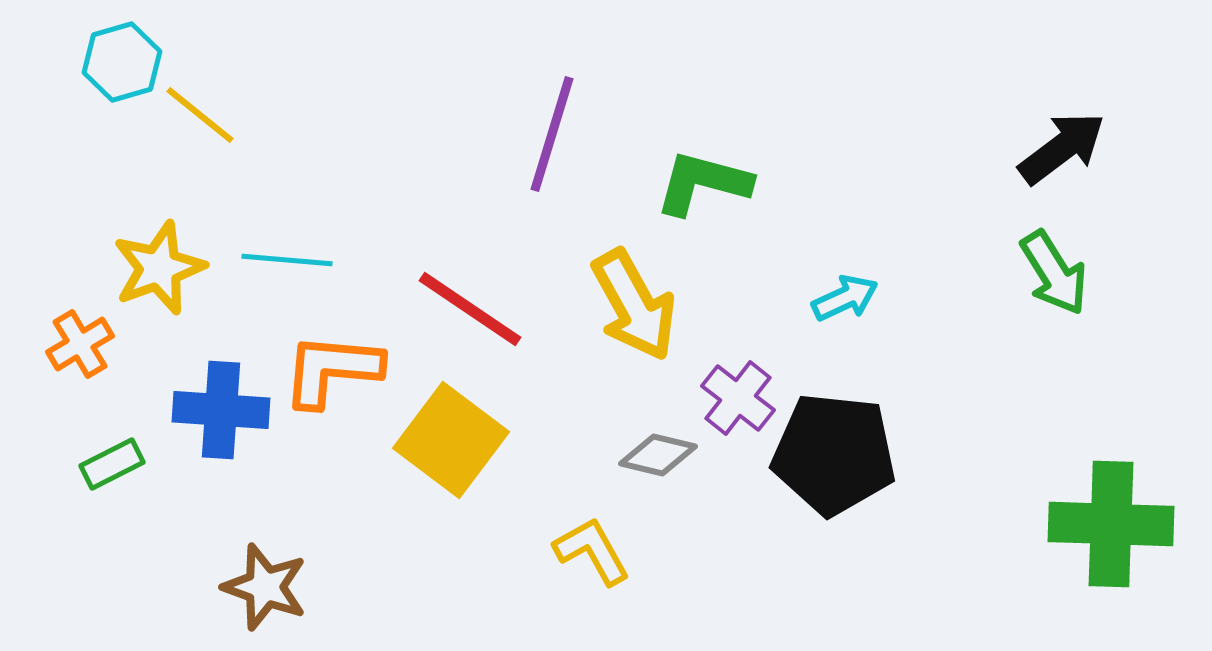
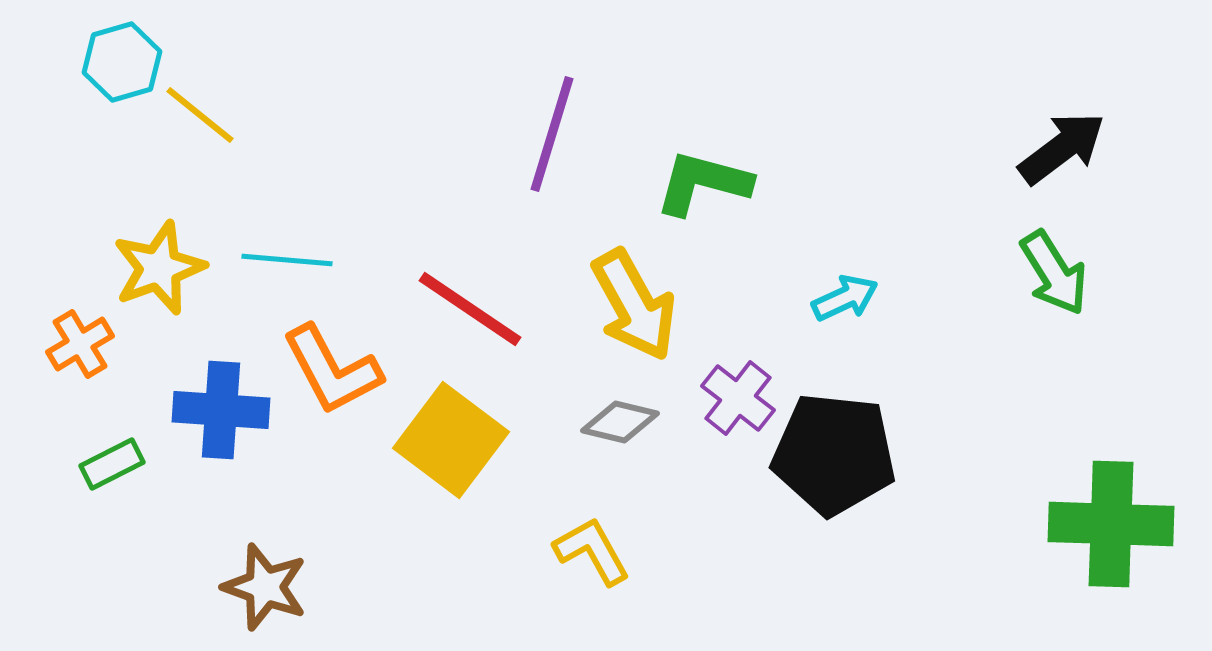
orange L-shape: rotated 123 degrees counterclockwise
gray diamond: moved 38 px left, 33 px up
